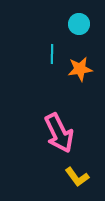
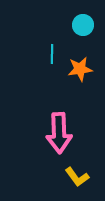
cyan circle: moved 4 px right, 1 px down
pink arrow: rotated 24 degrees clockwise
